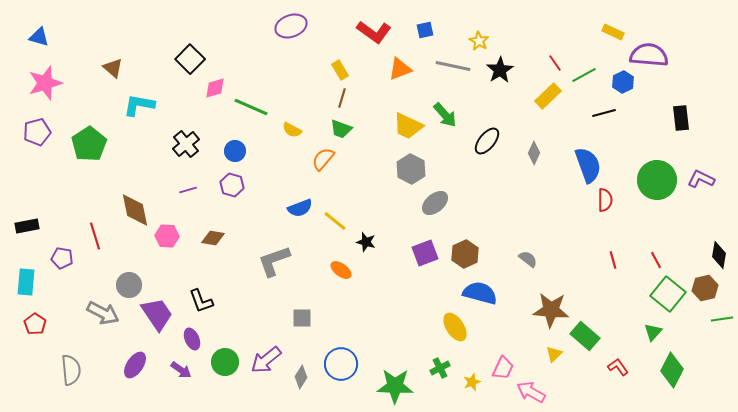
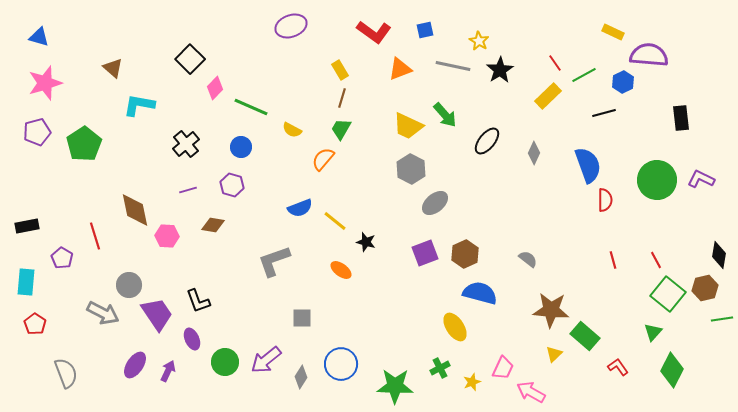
pink diamond at (215, 88): rotated 30 degrees counterclockwise
green trapezoid at (341, 129): rotated 100 degrees clockwise
green pentagon at (89, 144): moved 5 px left
blue circle at (235, 151): moved 6 px right, 4 px up
brown diamond at (213, 238): moved 13 px up
purple pentagon at (62, 258): rotated 20 degrees clockwise
black L-shape at (201, 301): moved 3 px left
gray semicircle at (71, 370): moved 5 px left, 3 px down; rotated 16 degrees counterclockwise
purple arrow at (181, 370): moved 13 px left, 1 px down; rotated 100 degrees counterclockwise
